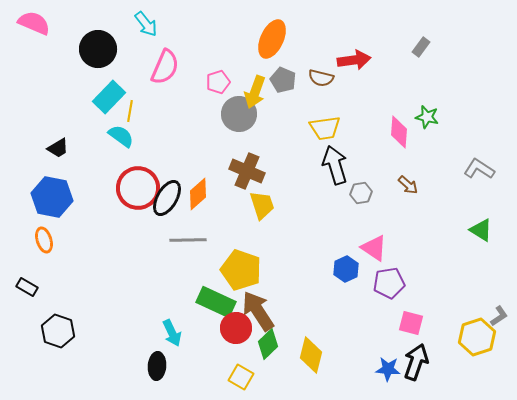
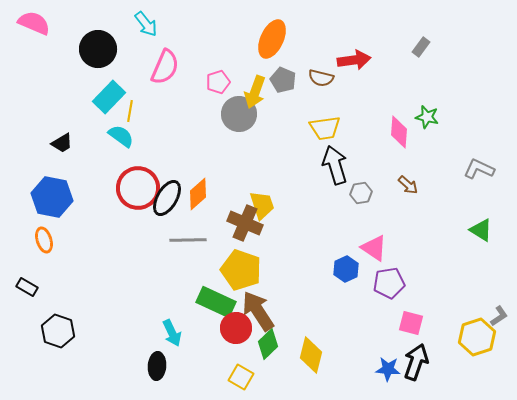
black trapezoid at (58, 148): moved 4 px right, 5 px up
gray L-shape at (479, 169): rotated 8 degrees counterclockwise
brown cross at (247, 171): moved 2 px left, 52 px down
